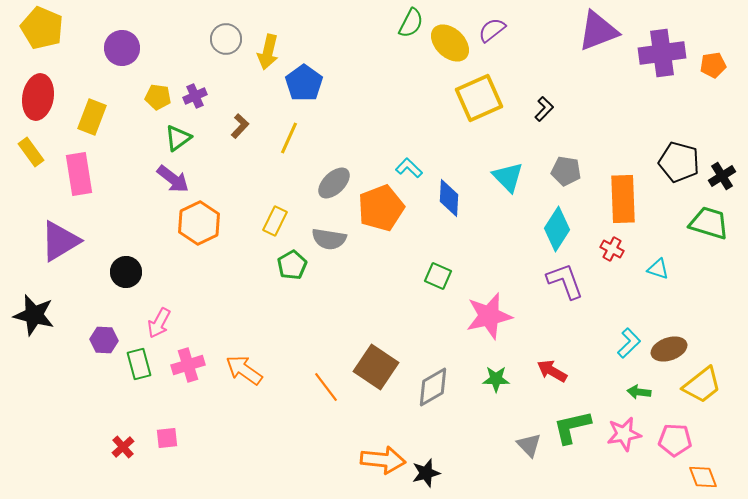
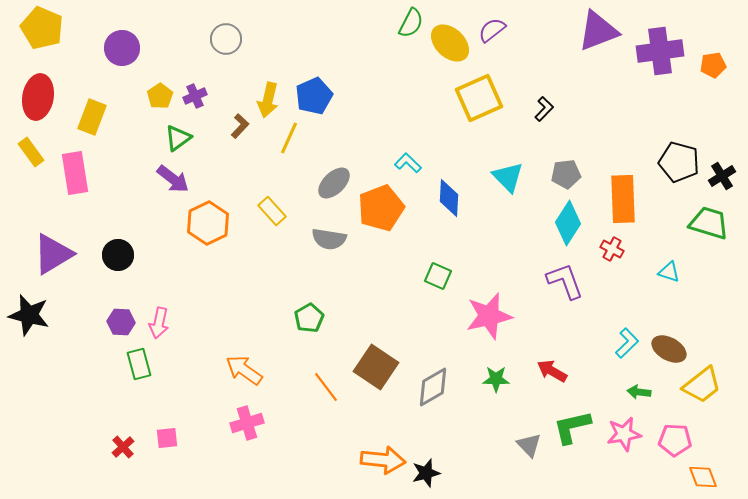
yellow arrow at (268, 52): moved 48 px down
purple cross at (662, 53): moved 2 px left, 2 px up
blue pentagon at (304, 83): moved 10 px right, 13 px down; rotated 12 degrees clockwise
yellow pentagon at (158, 97): moved 2 px right, 1 px up; rotated 30 degrees clockwise
cyan L-shape at (409, 168): moved 1 px left, 5 px up
gray pentagon at (566, 171): moved 3 px down; rotated 16 degrees counterclockwise
pink rectangle at (79, 174): moved 4 px left, 1 px up
yellow rectangle at (275, 221): moved 3 px left, 10 px up; rotated 68 degrees counterclockwise
orange hexagon at (199, 223): moved 9 px right
cyan diamond at (557, 229): moved 11 px right, 6 px up
purple triangle at (60, 241): moved 7 px left, 13 px down
green pentagon at (292, 265): moved 17 px right, 53 px down
cyan triangle at (658, 269): moved 11 px right, 3 px down
black circle at (126, 272): moved 8 px left, 17 px up
black star at (34, 315): moved 5 px left
pink arrow at (159, 323): rotated 16 degrees counterclockwise
purple hexagon at (104, 340): moved 17 px right, 18 px up
cyan L-shape at (629, 343): moved 2 px left
brown ellipse at (669, 349): rotated 48 degrees clockwise
pink cross at (188, 365): moved 59 px right, 58 px down
